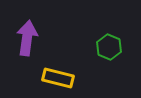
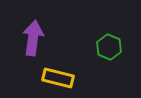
purple arrow: moved 6 px right
